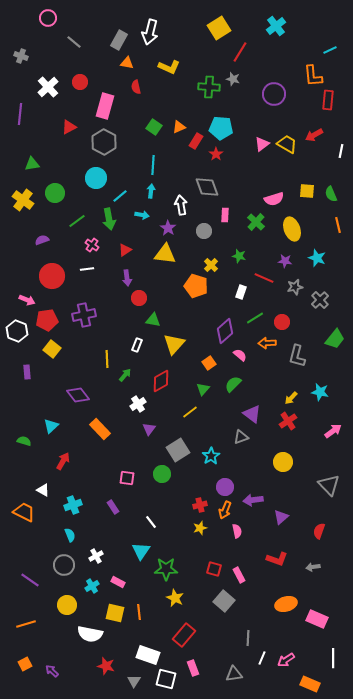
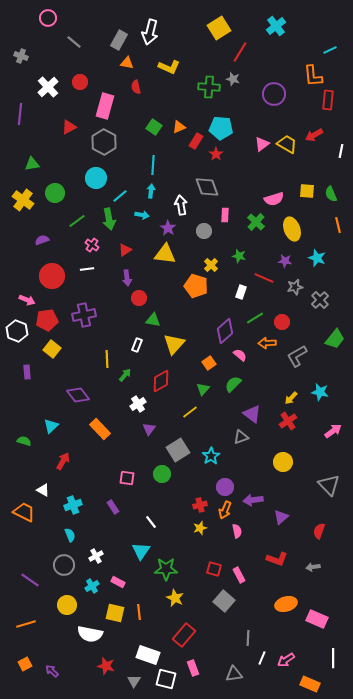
gray L-shape at (297, 356): rotated 45 degrees clockwise
